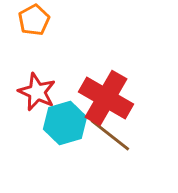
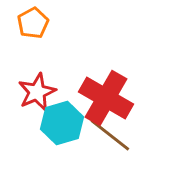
orange pentagon: moved 1 px left, 3 px down
red star: rotated 24 degrees clockwise
cyan hexagon: moved 3 px left
